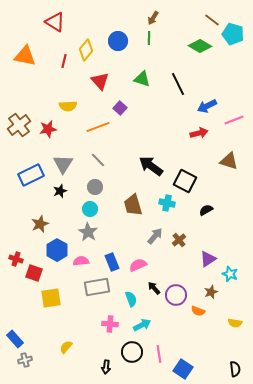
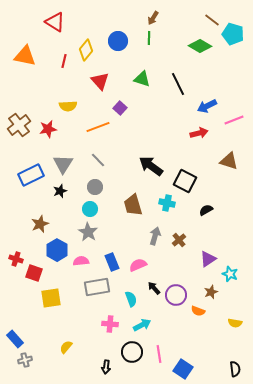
gray arrow at (155, 236): rotated 24 degrees counterclockwise
